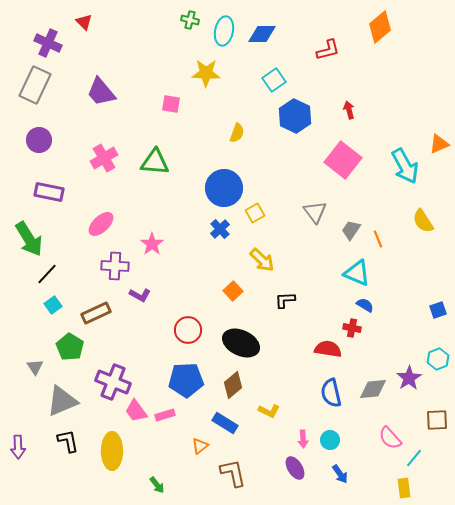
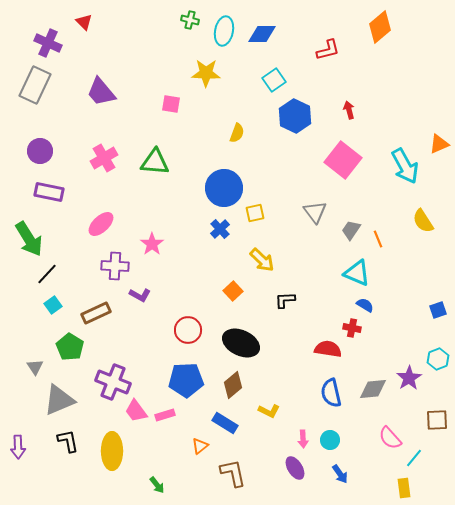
purple circle at (39, 140): moved 1 px right, 11 px down
yellow square at (255, 213): rotated 18 degrees clockwise
gray triangle at (62, 401): moved 3 px left, 1 px up
